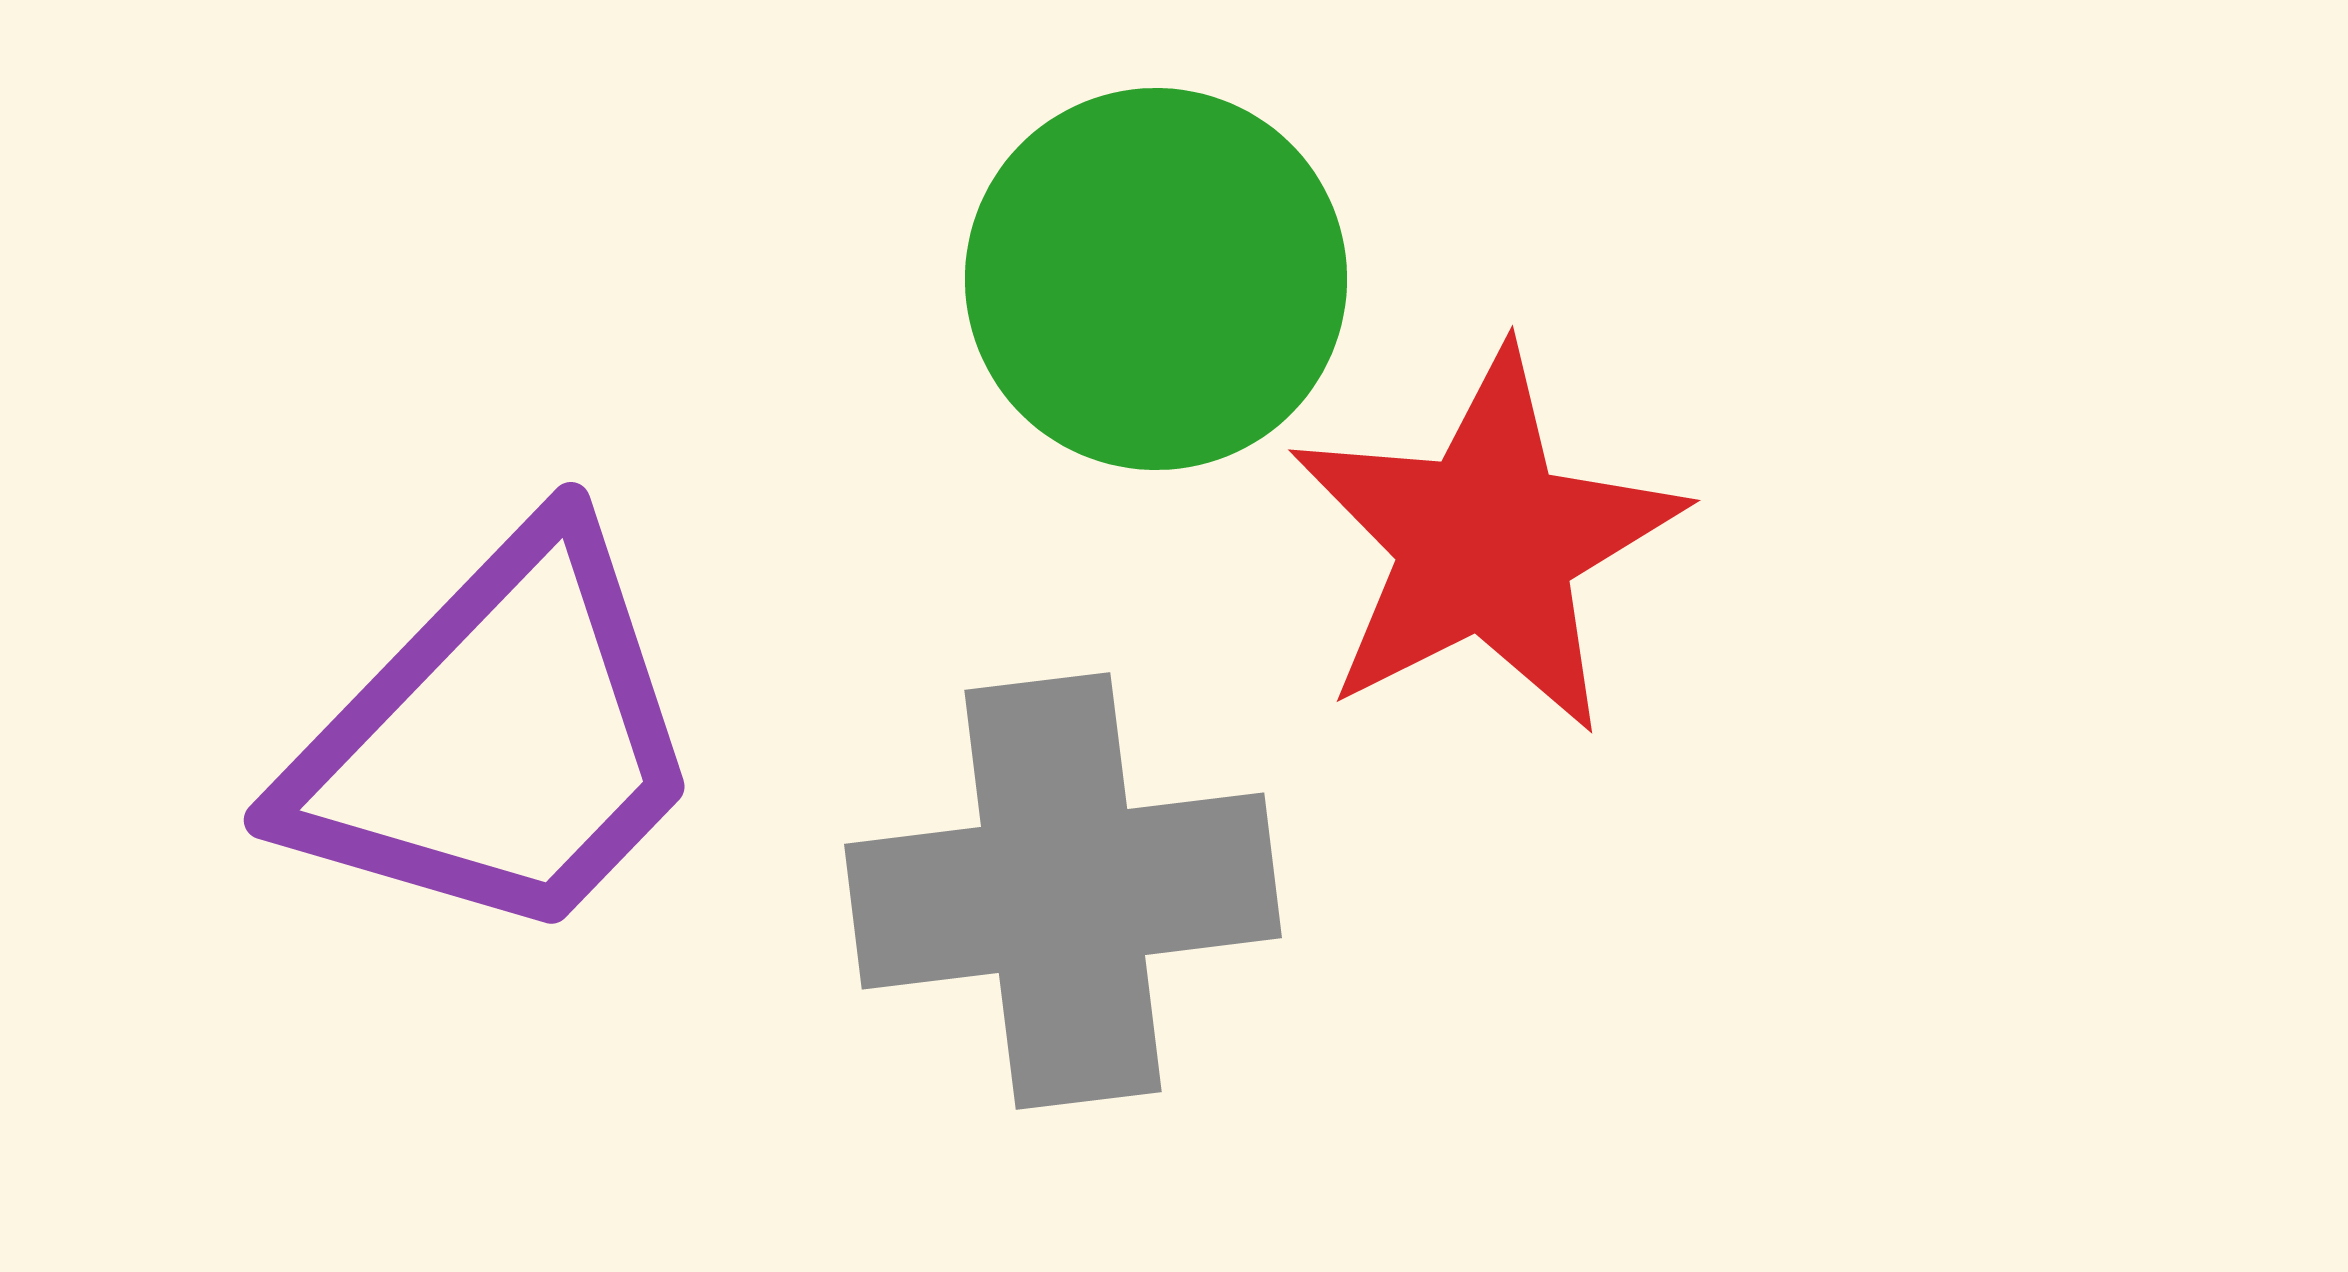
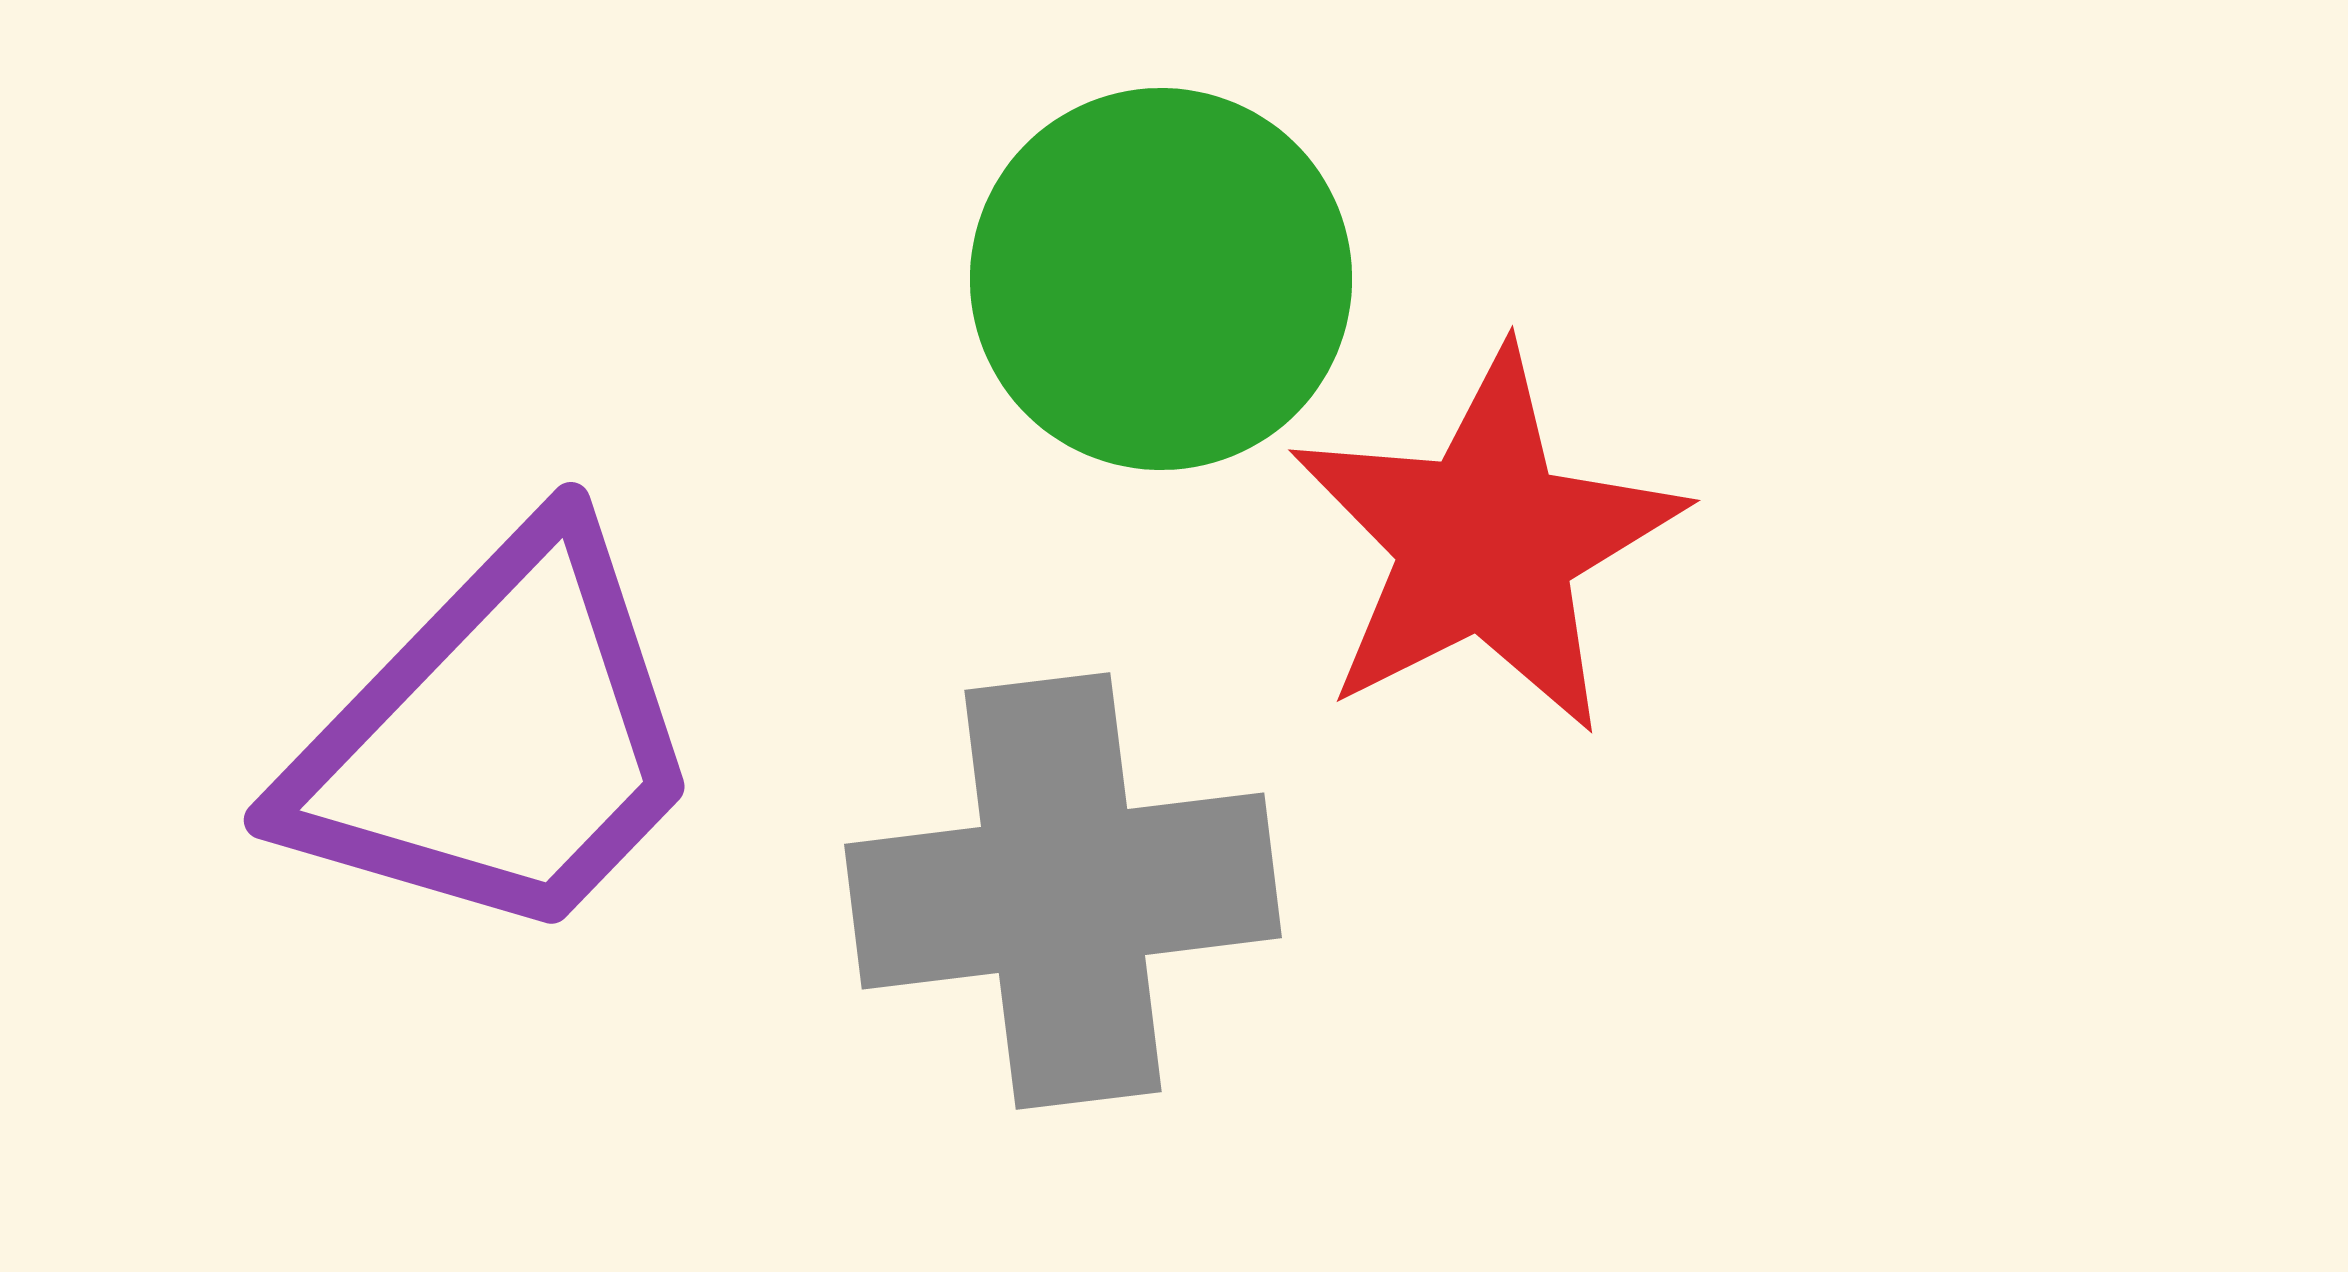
green circle: moved 5 px right
